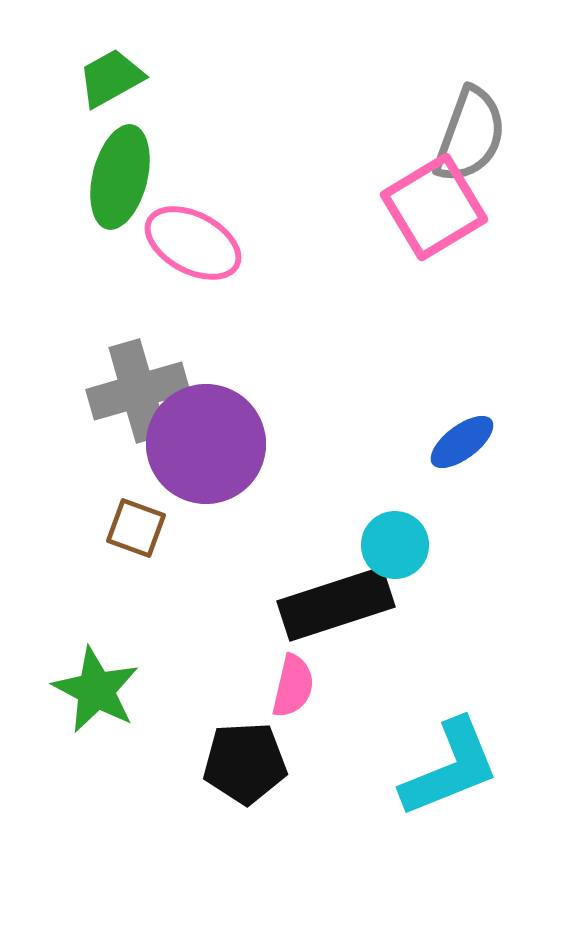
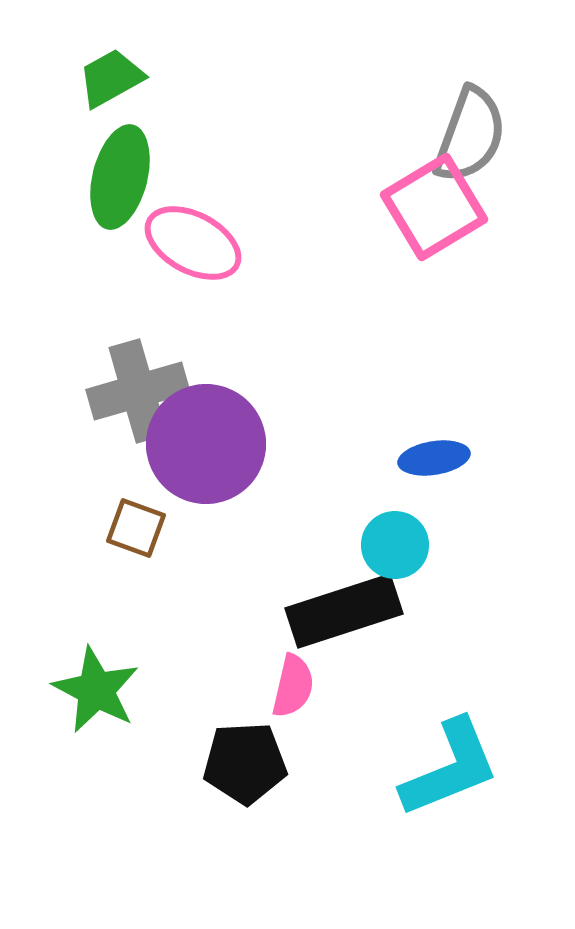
blue ellipse: moved 28 px left, 16 px down; rotated 28 degrees clockwise
black rectangle: moved 8 px right, 7 px down
